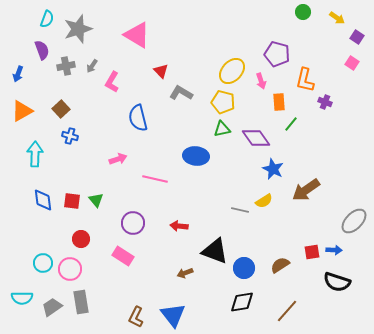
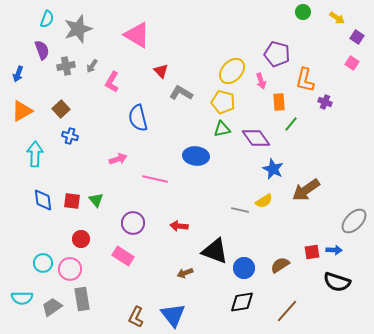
gray rectangle at (81, 302): moved 1 px right, 3 px up
